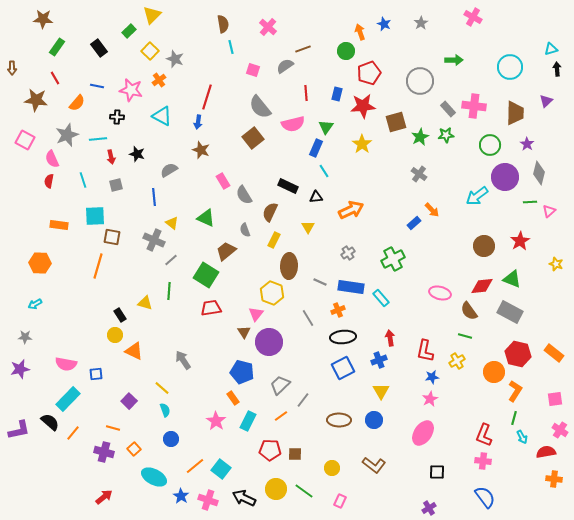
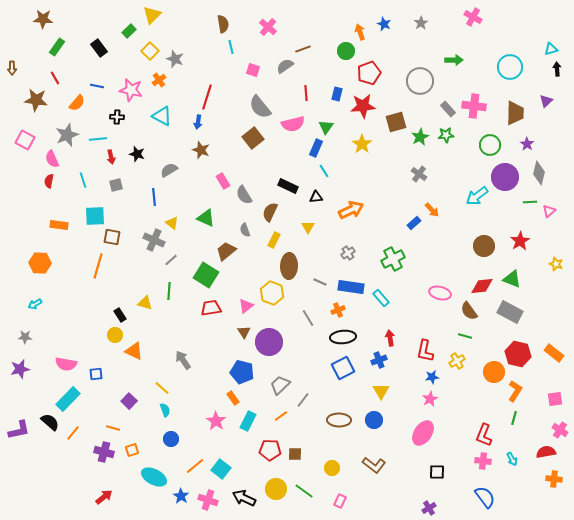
pink triangle at (256, 314): moved 10 px left, 8 px up; rotated 14 degrees clockwise
cyan arrow at (522, 437): moved 10 px left, 22 px down
orange square at (134, 449): moved 2 px left, 1 px down; rotated 24 degrees clockwise
